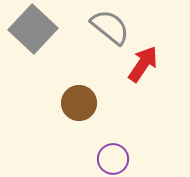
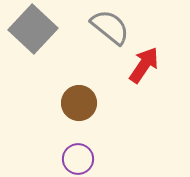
red arrow: moved 1 px right, 1 px down
purple circle: moved 35 px left
